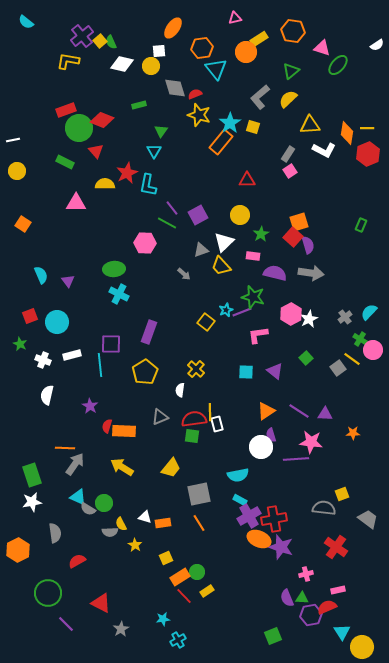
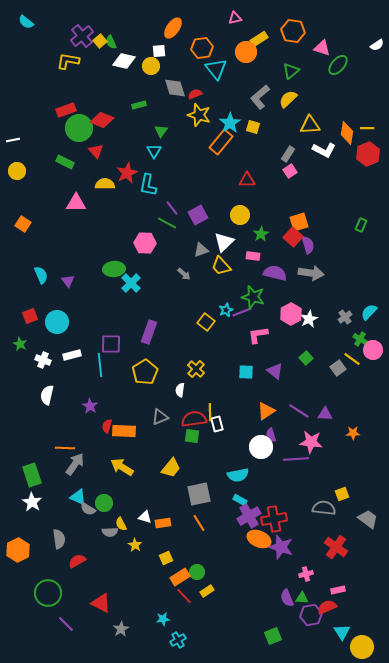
white diamond at (122, 64): moved 2 px right, 3 px up
cyan cross at (119, 294): moved 12 px right, 11 px up; rotated 18 degrees clockwise
white star at (32, 502): rotated 30 degrees counterclockwise
gray semicircle at (55, 533): moved 4 px right, 6 px down
